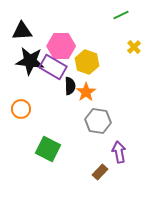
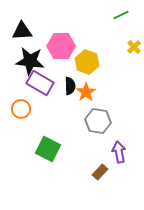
purple rectangle: moved 13 px left, 16 px down
